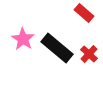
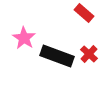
pink star: moved 1 px right, 1 px up
black rectangle: moved 8 px down; rotated 20 degrees counterclockwise
